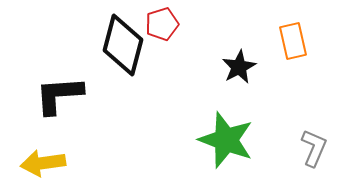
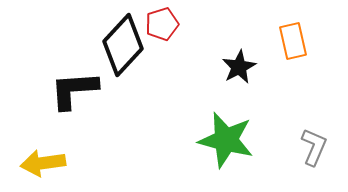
black diamond: rotated 28 degrees clockwise
black L-shape: moved 15 px right, 5 px up
green star: rotated 6 degrees counterclockwise
gray L-shape: moved 1 px up
